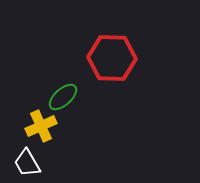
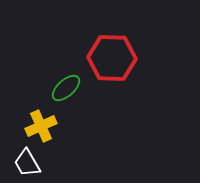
green ellipse: moved 3 px right, 9 px up
